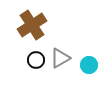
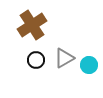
gray triangle: moved 4 px right
